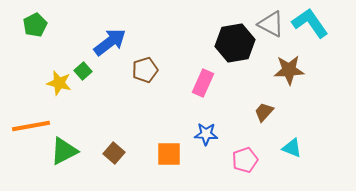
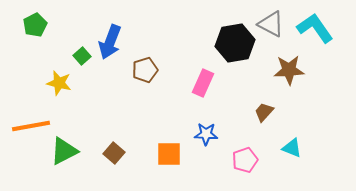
cyan L-shape: moved 5 px right, 5 px down
blue arrow: rotated 148 degrees clockwise
green square: moved 1 px left, 15 px up
